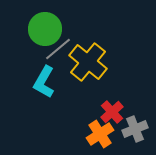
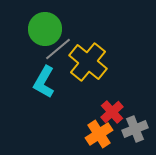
orange cross: moved 1 px left
